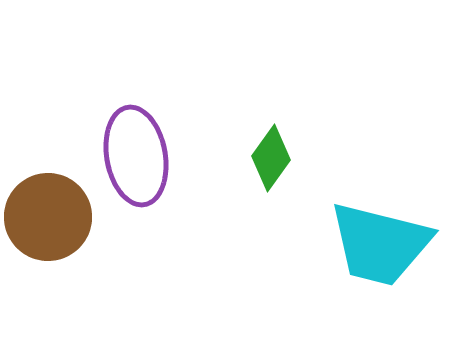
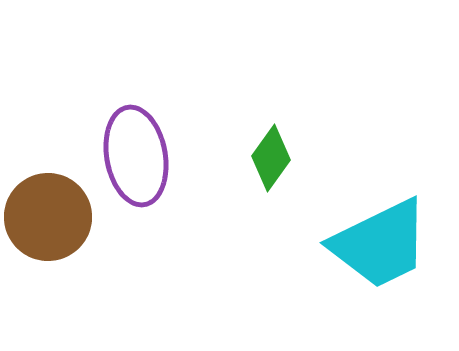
cyan trapezoid: rotated 40 degrees counterclockwise
